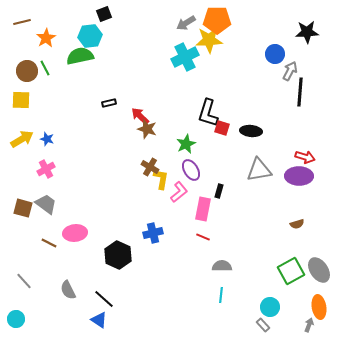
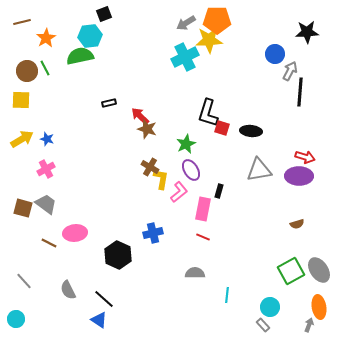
gray semicircle at (222, 266): moved 27 px left, 7 px down
cyan line at (221, 295): moved 6 px right
